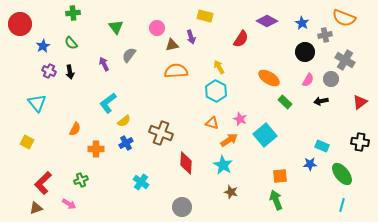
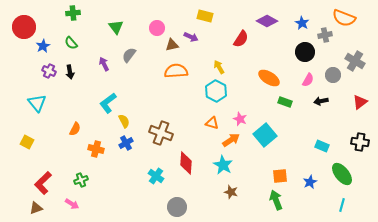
red circle at (20, 24): moved 4 px right, 3 px down
purple arrow at (191, 37): rotated 48 degrees counterclockwise
gray cross at (345, 60): moved 10 px right, 1 px down
gray circle at (331, 79): moved 2 px right, 4 px up
green rectangle at (285, 102): rotated 24 degrees counterclockwise
yellow semicircle at (124, 121): rotated 80 degrees counterclockwise
orange arrow at (229, 140): moved 2 px right
orange cross at (96, 149): rotated 14 degrees clockwise
blue star at (310, 164): moved 18 px down; rotated 24 degrees counterclockwise
cyan cross at (141, 182): moved 15 px right, 6 px up
pink arrow at (69, 204): moved 3 px right
gray circle at (182, 207): moved 5 px left
